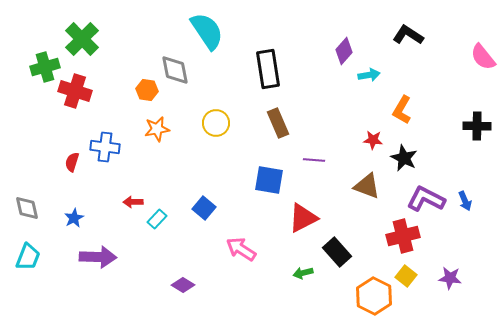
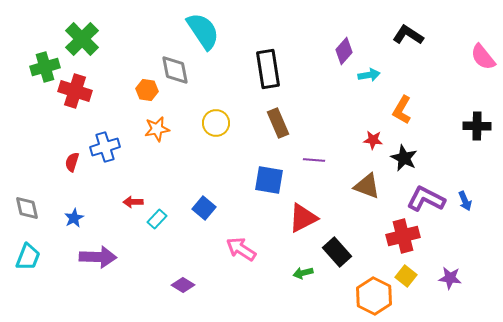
cyan semicircle at (207, 31): moved 4 px left
blue cross at (105, 147): rotated 24 degrees counterclockwise
